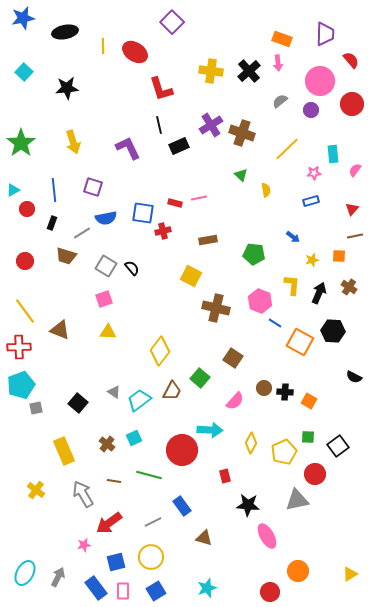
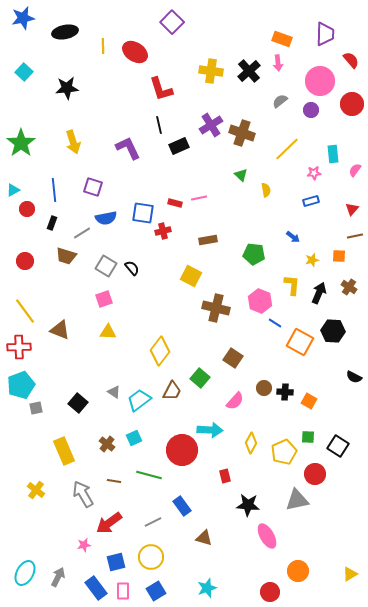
black square at (338, 446): rotated 20 degrees counterclockwise
